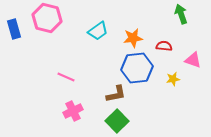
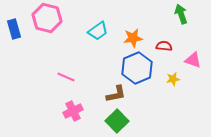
blue hexagon: rotated 16 degrees counterclockwise
